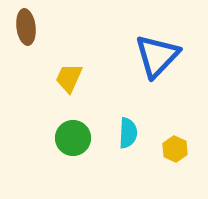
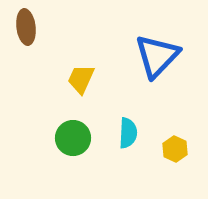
yellow trapezoid: moved 12 px right, 1 px down
